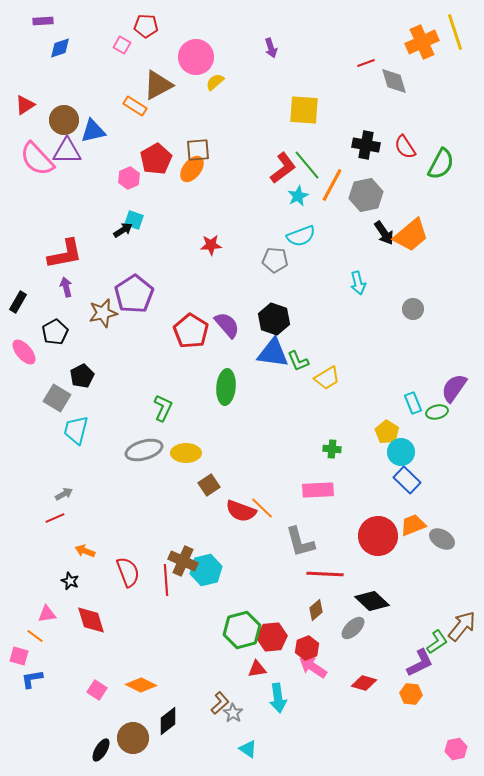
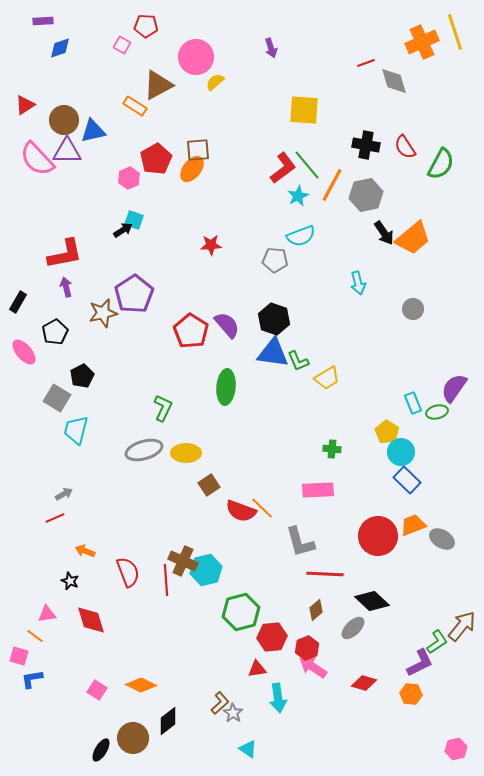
orange trapezoid at (411, 235): moved 2 px right, 3 px down
green hexagon at (242, 630): moved 1 px left, 18 px up
